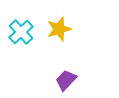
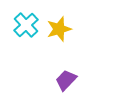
cyan cross: moved 5 px right, 7 px up
